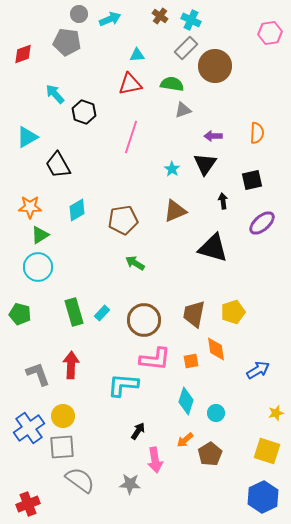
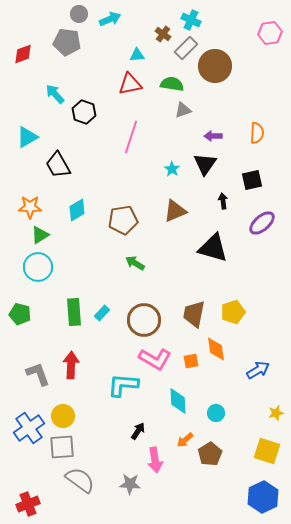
brown cross at (160, 16): moved 3 px right, 18 px down
green rectangle at (74, 312): rotated 12 degrees clockwise
pink L-shape at (155, 359): rotated 24 degrees clockwise
cyan diamond at (186, 401): moved 8 px left; rotated 20 degrees counterclockwise
